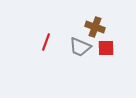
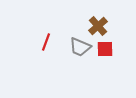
brown cross: moved 3 px right, 1 px up; rotated 30 degrees clockwise
red square: moved 1 px left, 1 px down
